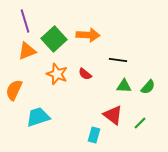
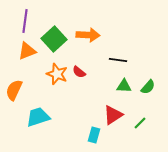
purple line: rotated 25 degrees clockwise
red semicircle: moved 6 px left, 2 px up
red triangle: rotated 50 degrees clockwise
